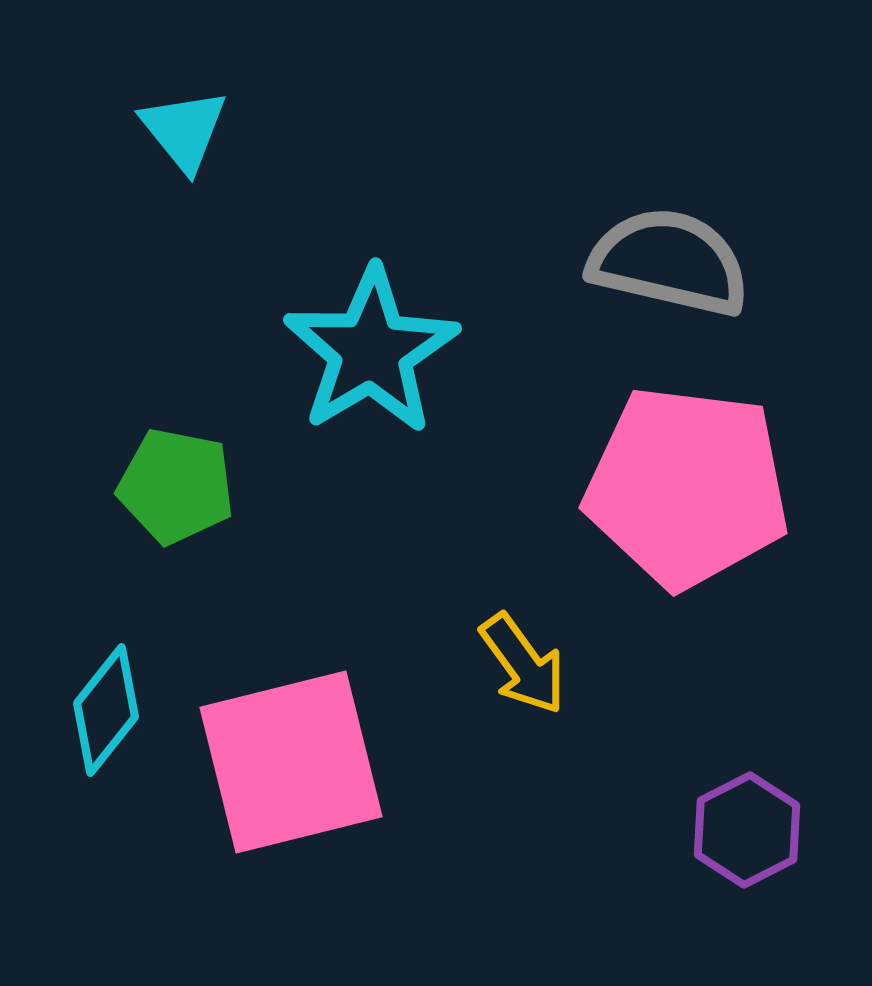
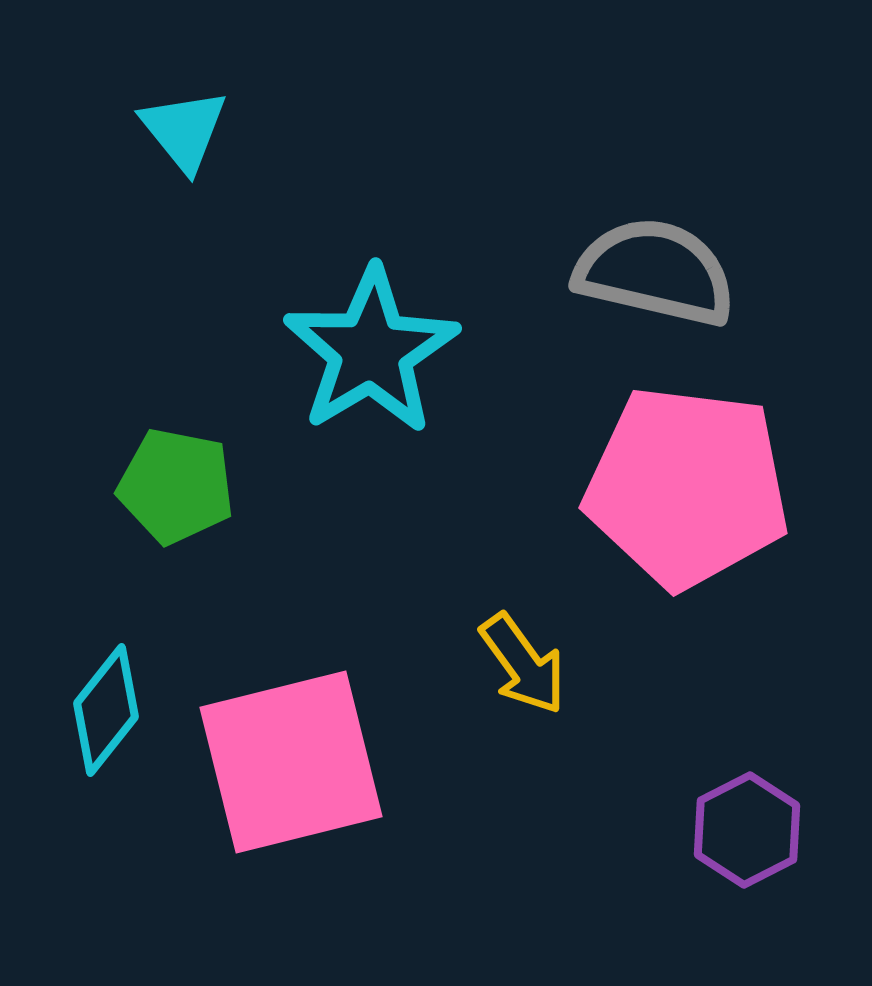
gray semicircle: moved 14 px left, 10 px down
